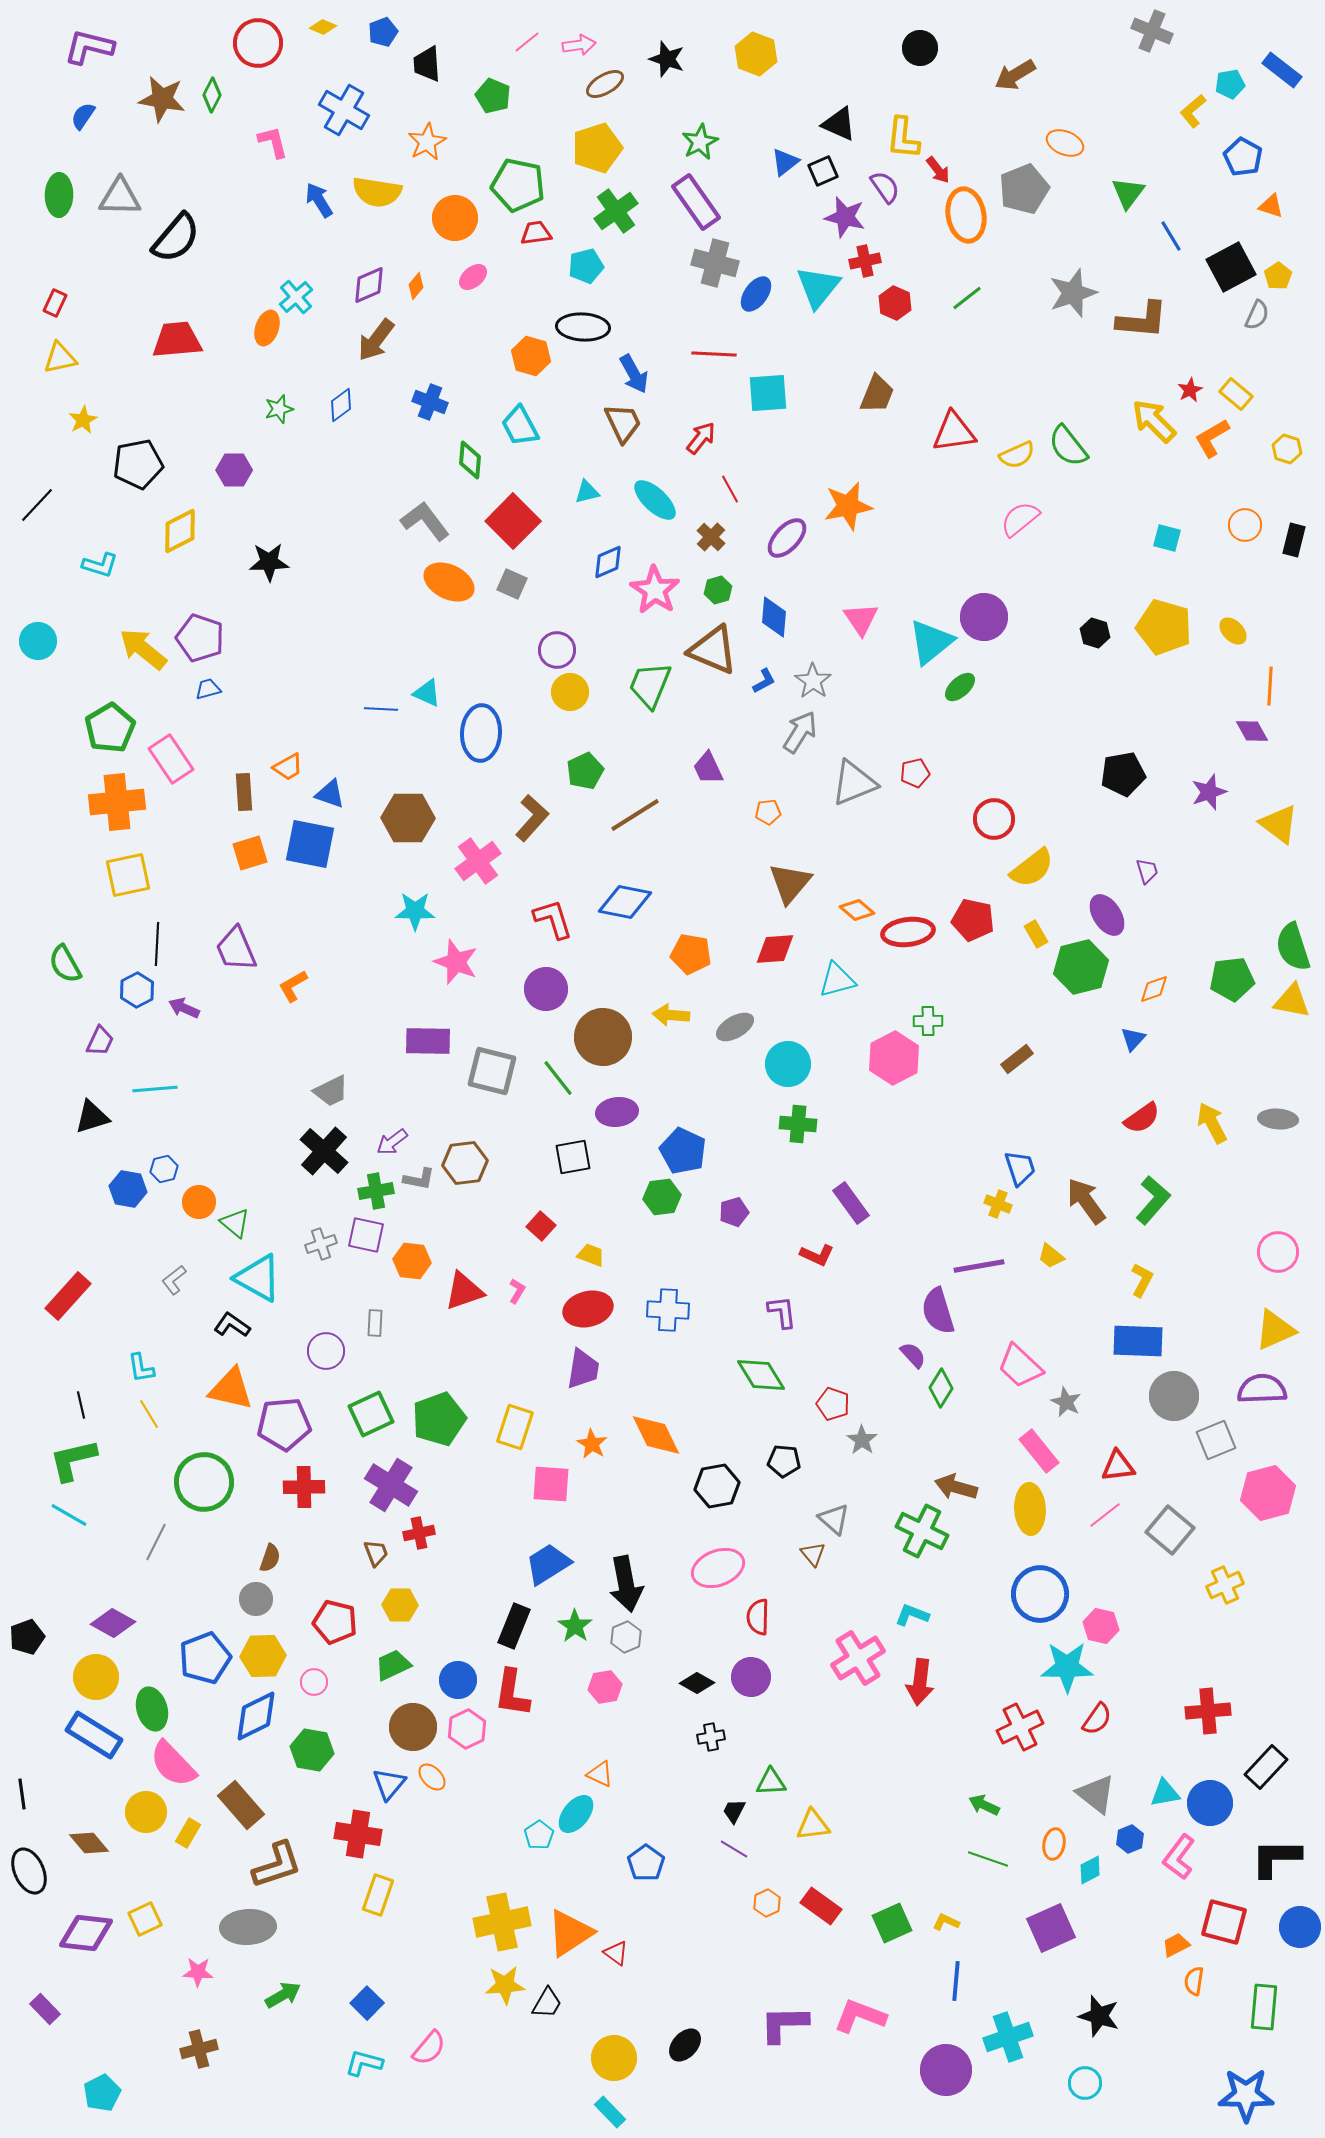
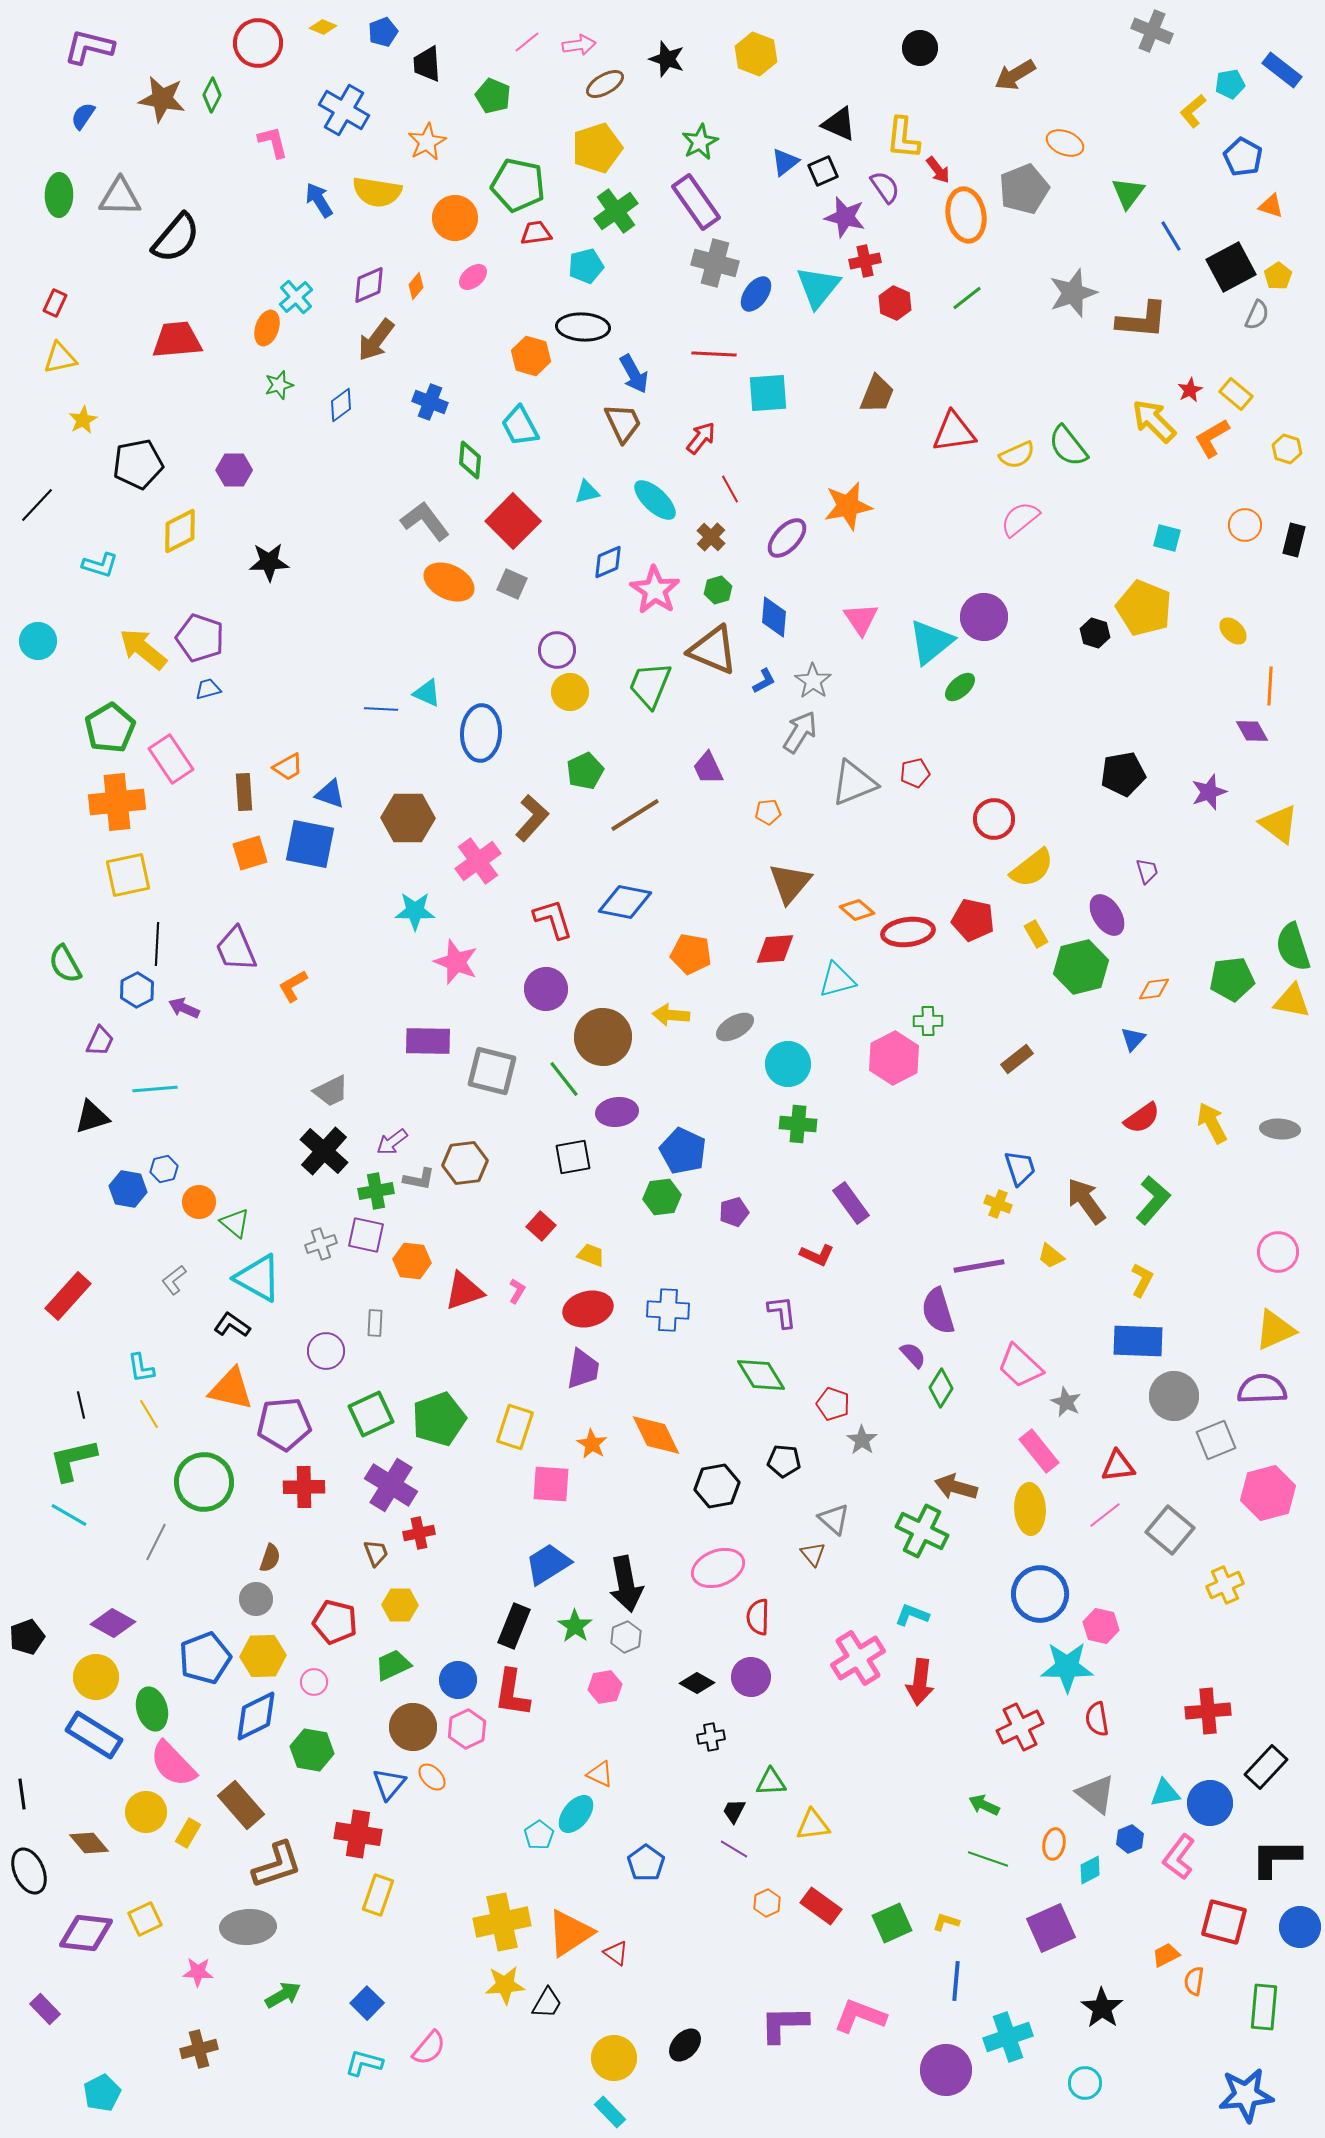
green star at (279, 409): moved 24 px up
yellow pentagon at (1164, 627): moved 20 px left, 19 px up; rotated 6 degrees clockwise
orange diamond at (1154, 989): rotated 12 degrees clockwise
green line at (558, 1078): moved 6 px right, 1 px down
gray ellipse at (1278, 1119): moved 2 px right, 10 px down
red semicircle at (1097, 1719): rotated 136 degrees clockwise
yellow L-shape at (946, 1922): rotated 8 degrees counterclockwise
orange trapezoid at (1176, 1945): moved 10 px left, 10 px down
black star at (1099, 2016): moved 3 px right, 8 px up; rotated 18 degrees clockwise
blue star at (1246, 2095): rotated 6 degrees counterclockwise
